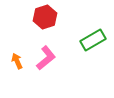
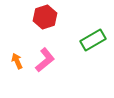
pink L-shape: moved 1 px left, 2 px down
